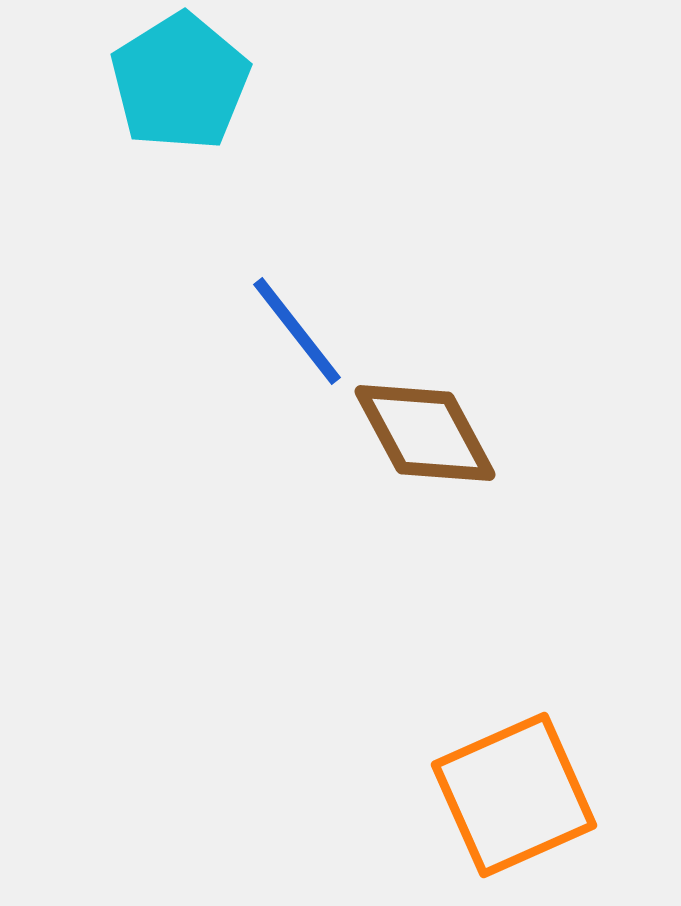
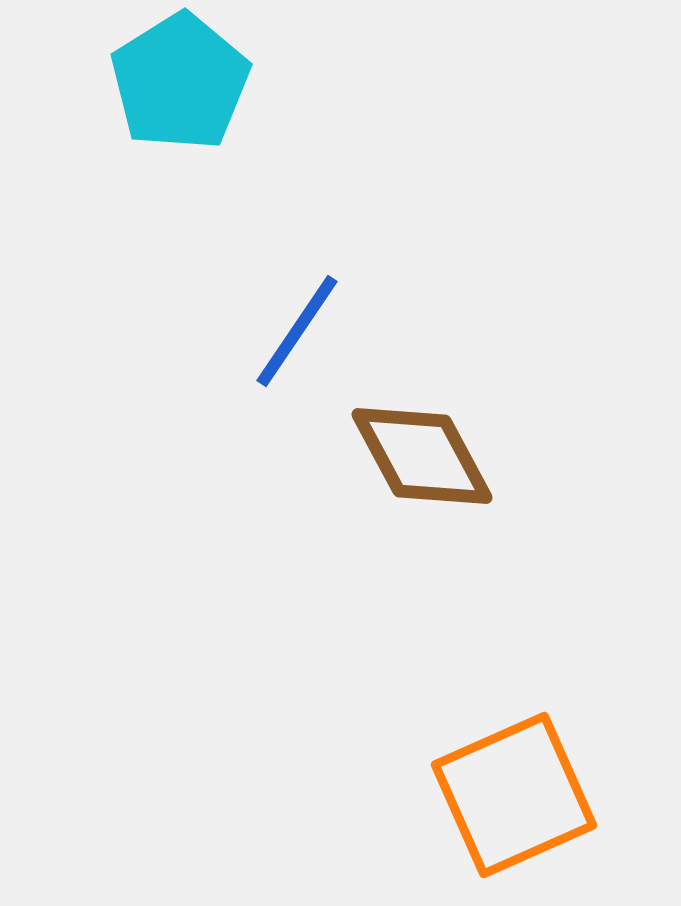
blue line: rotated 72 degrees clockwise
brown diamond: moved 3 px left, 23 px down
